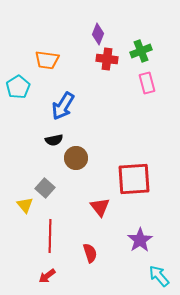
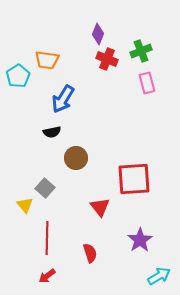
red cross: rotated 15 degrees clockwise
cyan pentagon: moved 11 px up
blue arrow: moved 7 px up
black semicircle: moved 2 px left, 8 px up
red line: moved 3 px left, 2 px down
cyan arrow: rotated 100 degrees clockwise
